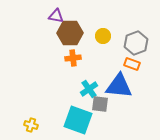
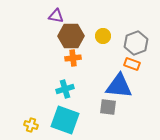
brown hexagon: moved 1 px right, 3 px down
cyan cross: moved 24 px left; rotated 18 degrees clockwise
gray square: moved 8 px right, 3 px down
cyan square: moved 13 px left
